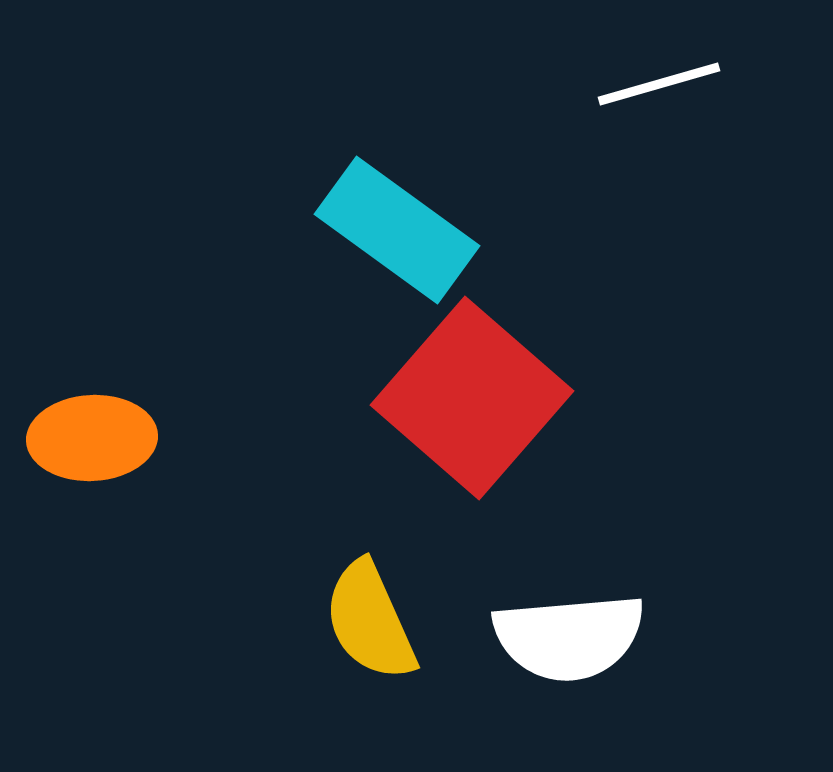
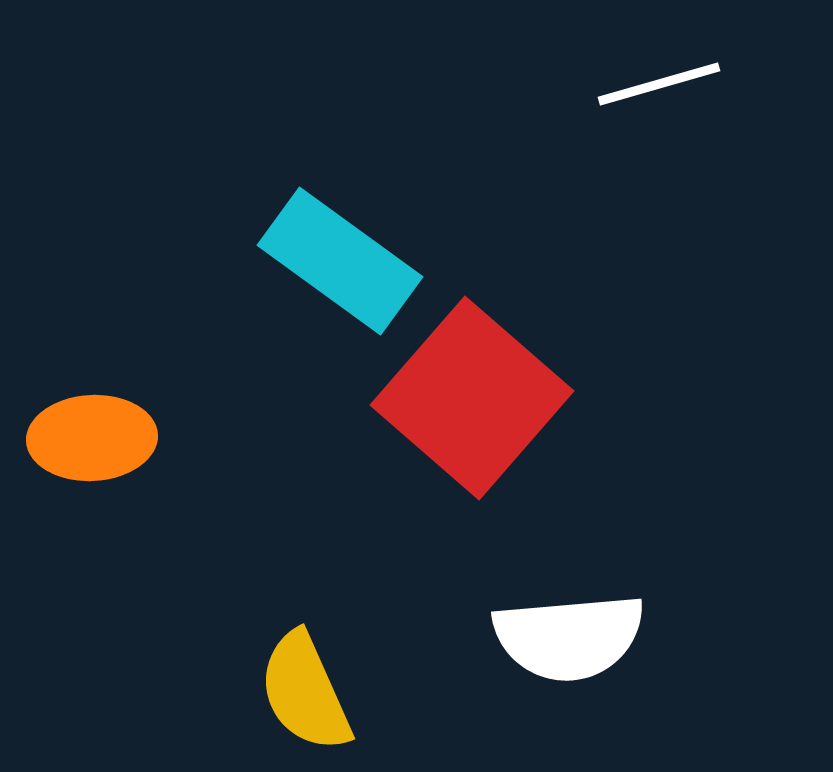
cyan rectangle: moved 57 px left, 31 px down
yellow semicircle: moved 65 px left, 71 px down
